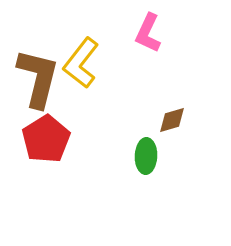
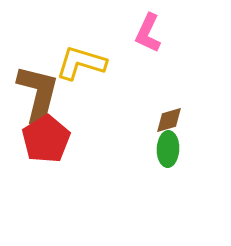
yellow L-shape: rotated 69 degrees clockwise
brown L-shape: moved 16 px down
brown diamond: moved 3 px left
green ellipse: moved 22 px right, 7 px up
